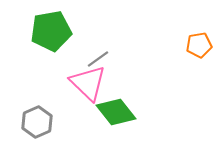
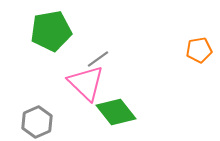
orange pentagon: moved 5 px down
pink triangle: moved 2 px left
